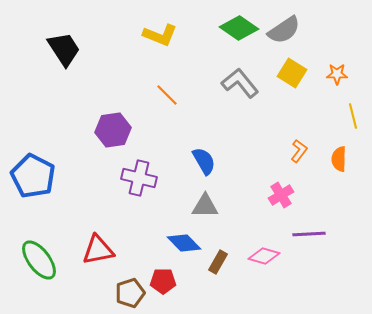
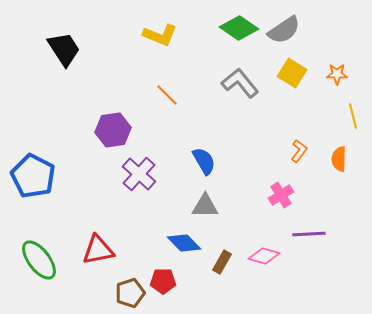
purple cross: moved 4 px up; rotated 28 degrees clockwise
brown rectangle: moved 4 px right
